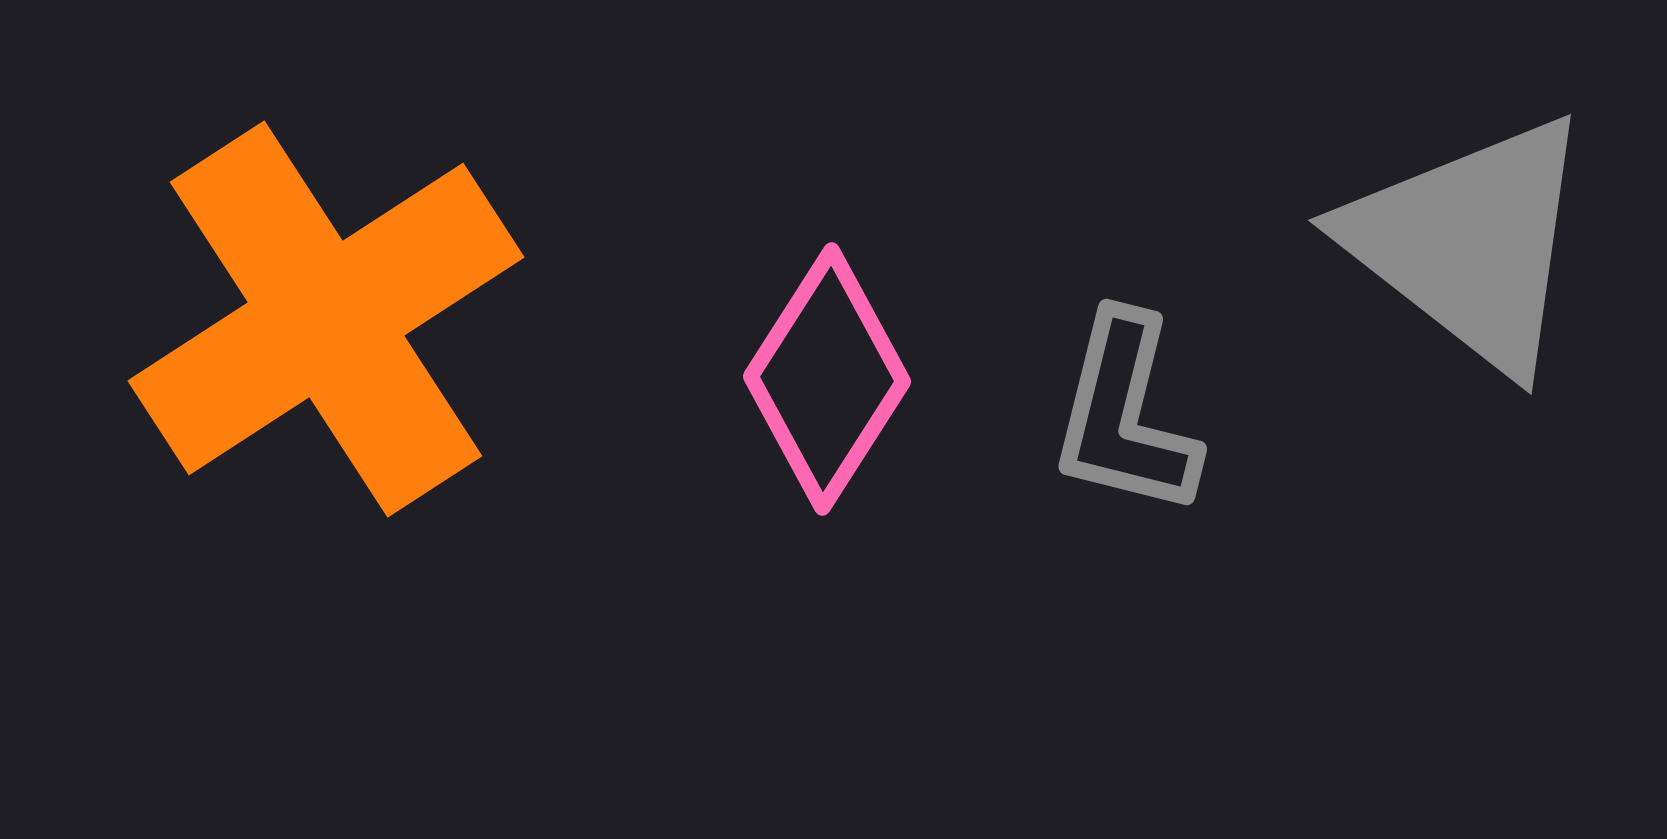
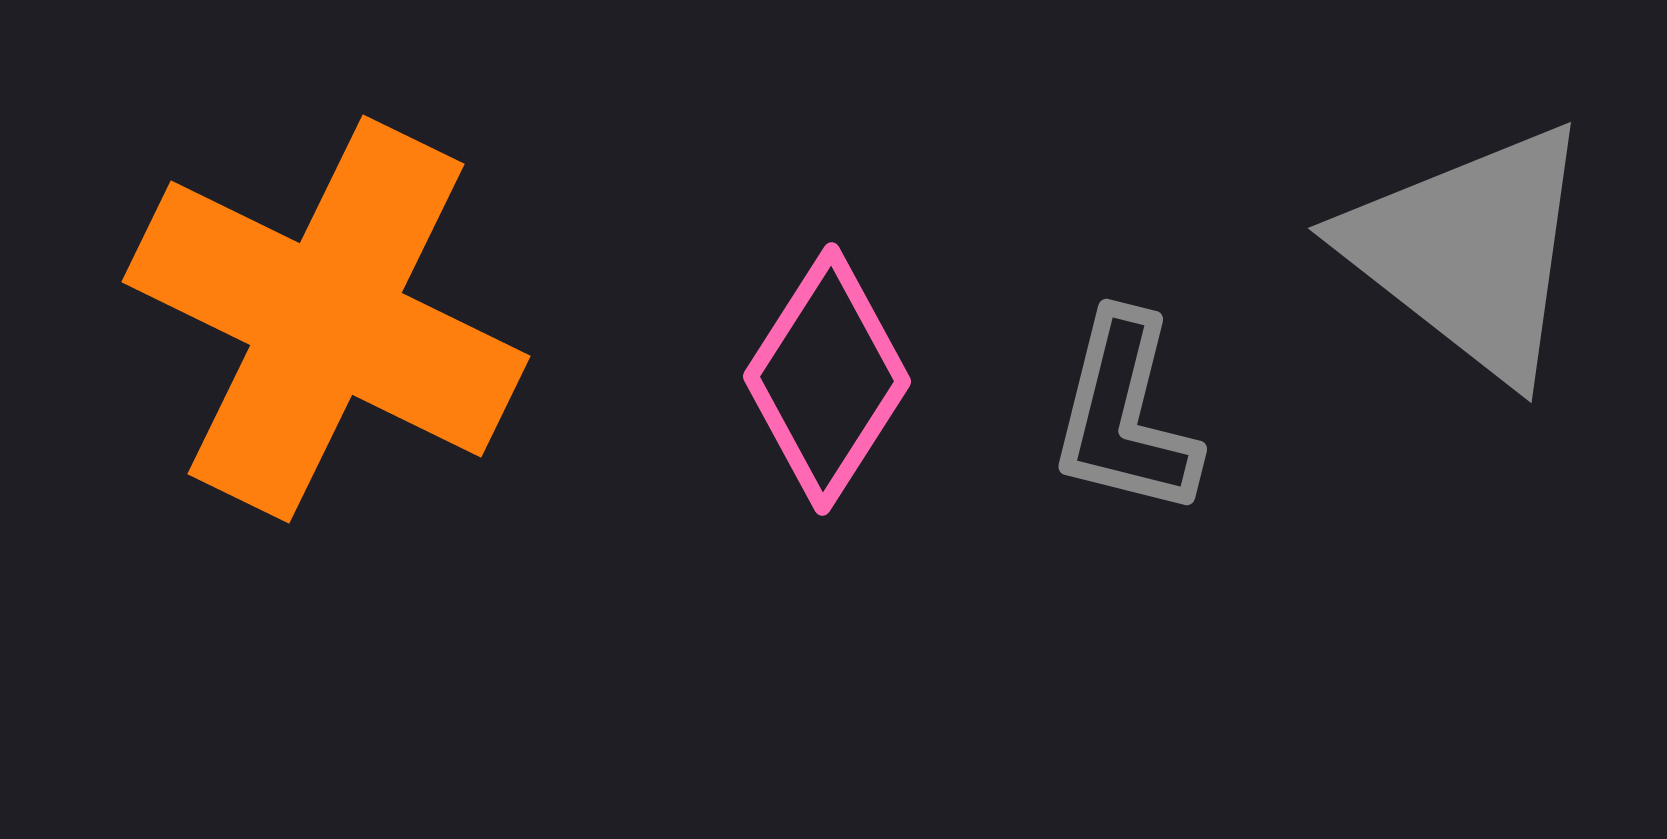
gray triangle: moved 8 px down
orange cross: rotated 31 degrees counterclockwise
